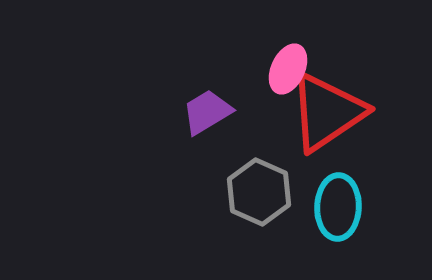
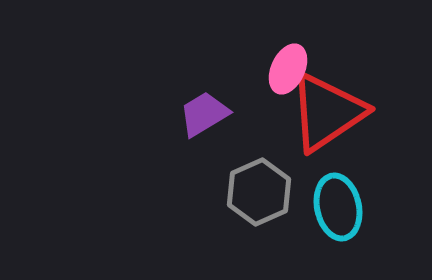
purple trapezoid: moved 3 px left, 2 px down
gray hexagon: rotated 12 degrees clockwise
cyan ellipse: rotated 14 degrees counterclockwise
